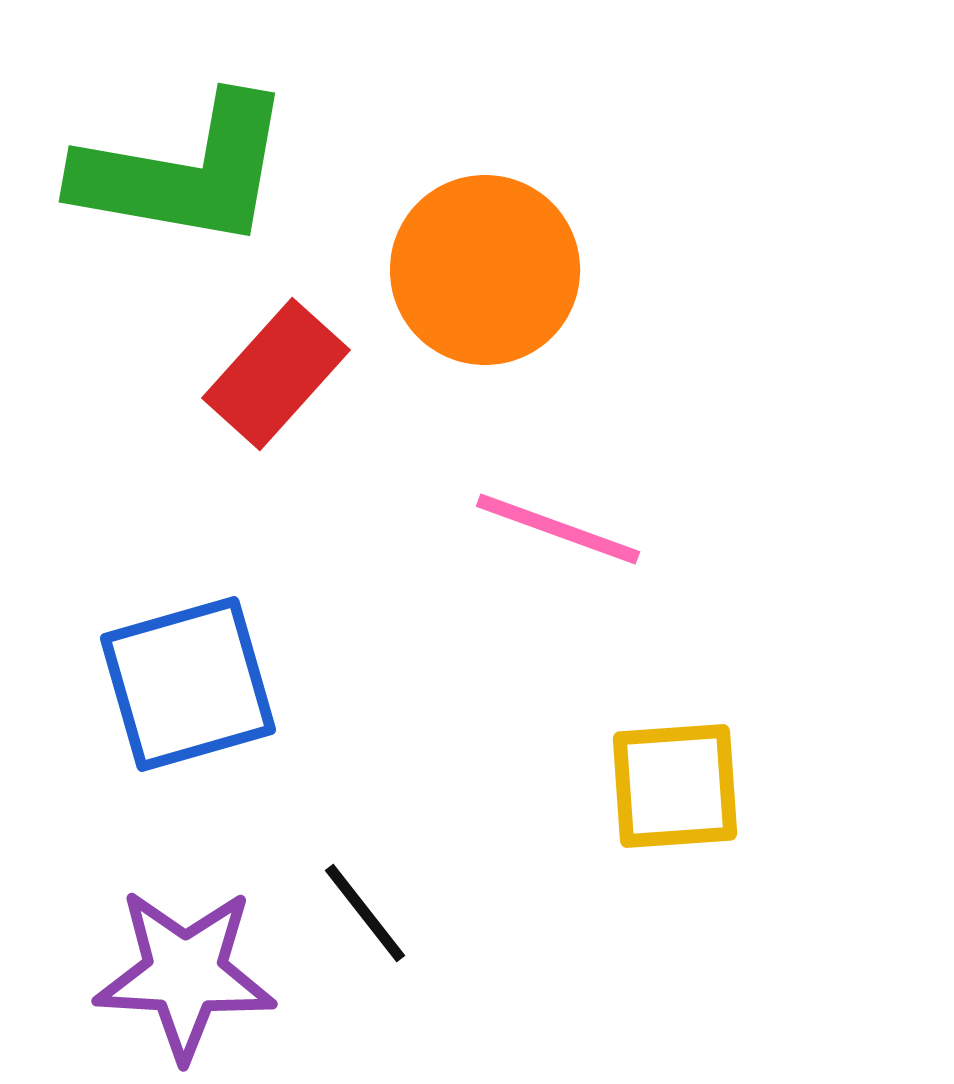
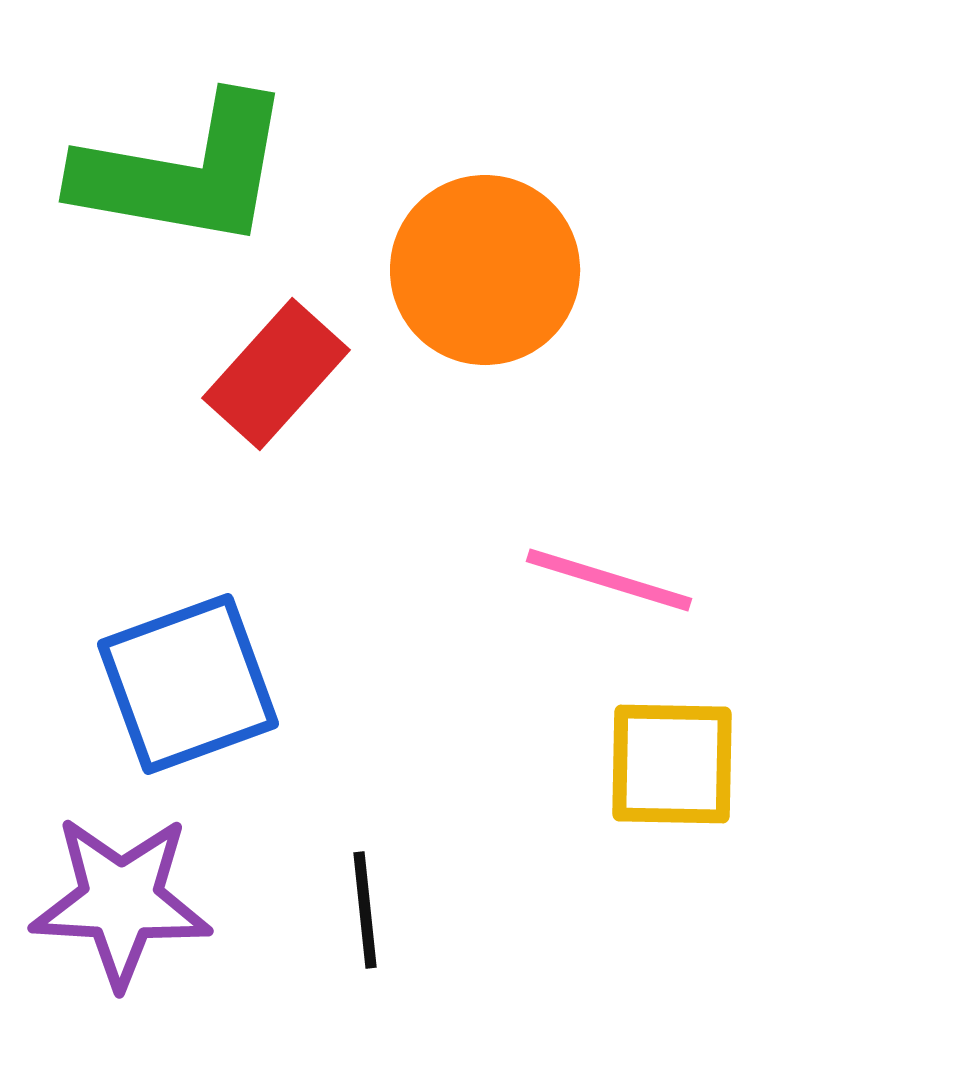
pink line: moved 51 px right, 51 px down; rotated 3 degrees counterclockwise
blue square: rotated 4 degrees counterclockwise
yellow square: moved 3 px left, 22 px up; rotated 5 degrees clockwise
black line: moved 3 px up; rotated 32 degrees clockwise
purple star: moved 64 px left, 73 px up
